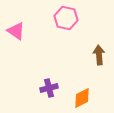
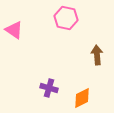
pink triangle: moved 2 px left, 1 px up
brown arrow: moved 2 px left
purple cross: rotated 30 degrees clockwise
